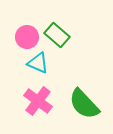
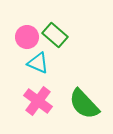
green rectangle: moved 2 px left
